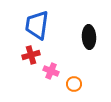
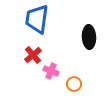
blue trapezoid: moved 6 px up
red cross: moved 2 px right; rotated 24 degrees counterclockwise
